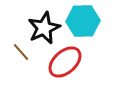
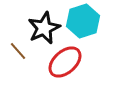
cyan hexagon: rotated 16 degrees counterclockwise
brown line: moved 3 px left, 1 px up
